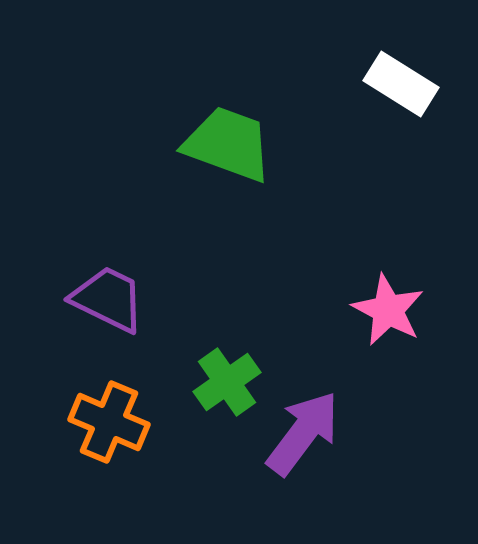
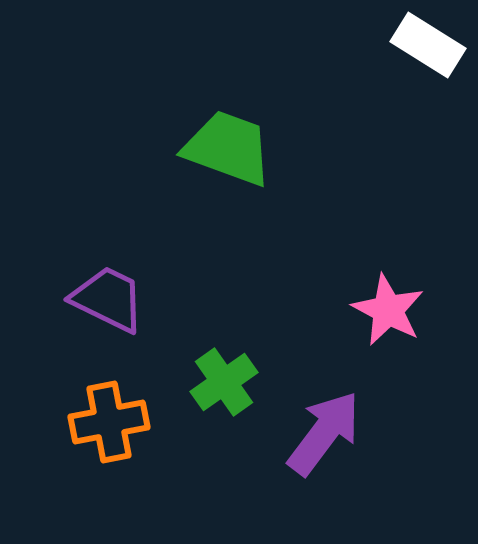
white rectangle: moved 27 px right, 39 px up
green trapezoid: moved 4 px down
green cross: moved 3 px left
orange cross: rotated 34 degrees counterclockwise
purple arrow: moved 21 px right
